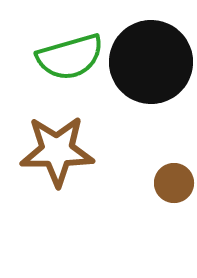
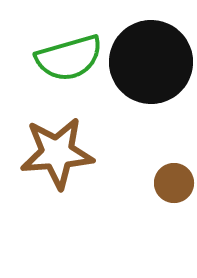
green semicircle: moved 1 px left, 1 px down
brown star: moved 2 px down; rotated 4 degrees counterclockwise
